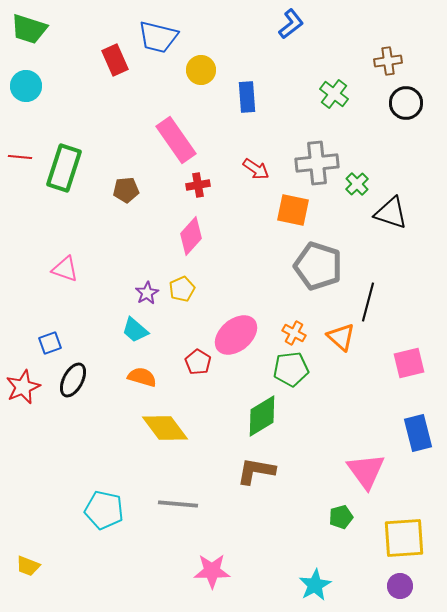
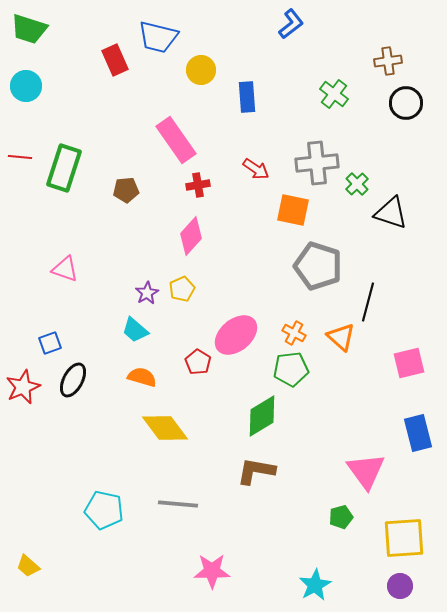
yellow trapezoid at (28, 566): rotated 20 degrees clockwise
